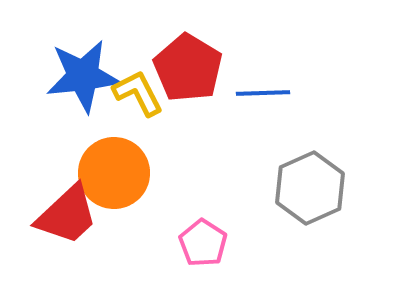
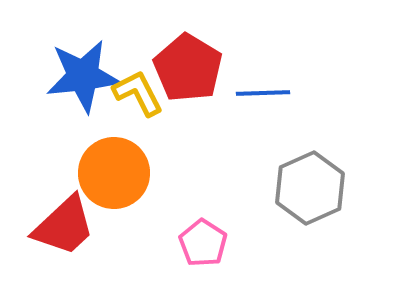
red trapezoid: moved 3 px left, 11 px down
